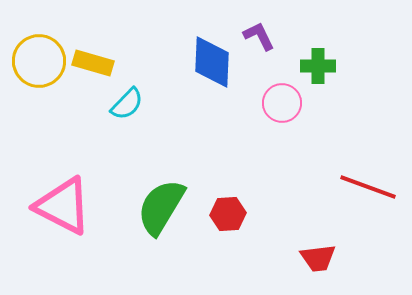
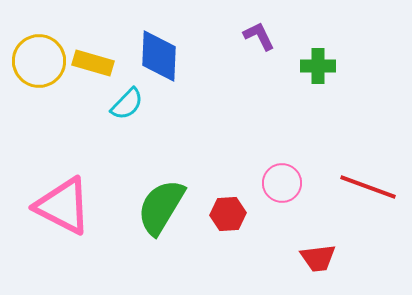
blue diamond: moved 53 px left, 6 px up
pink circle: moved 80 px down
